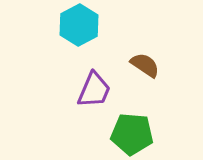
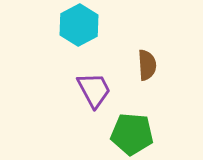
brown semicircle: moved 2 px right; rotated 52 degrees clockwise
purple trapezoid: rotated 51 degrees counterclockwise
